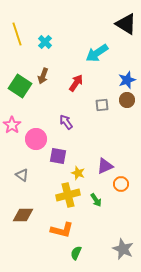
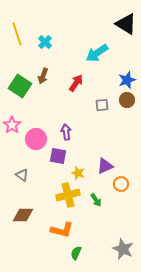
purple arrow: moved 10 px down; rotated 28 degrees clockwise
